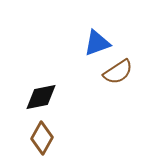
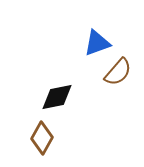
brown semicircle: rotated 16 degrees counterclockwise
black diamond: moved 16 px right
